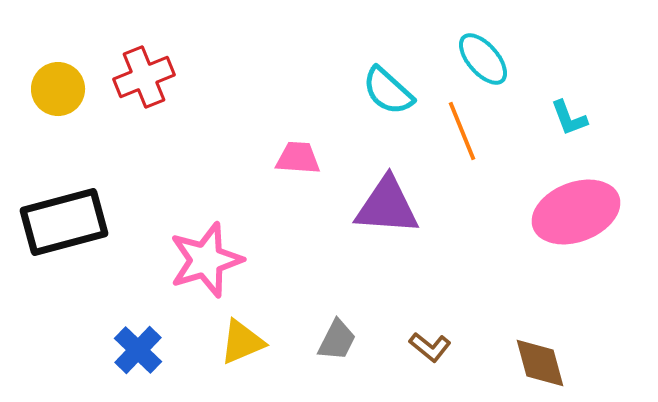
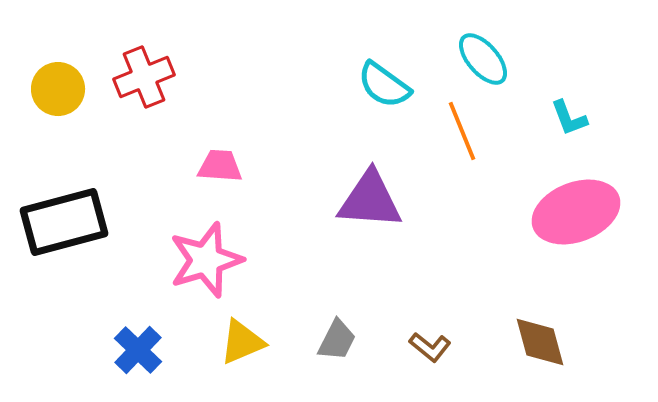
cyan semicircle: moved 4 px left, 6 px up; rotated 6 degrees counterclockwise
pink trapezoid: moved 78 px left, 8 px down
purple triangle: moved 17 px left, 6 px up
brown diamond: moved 21 px up
